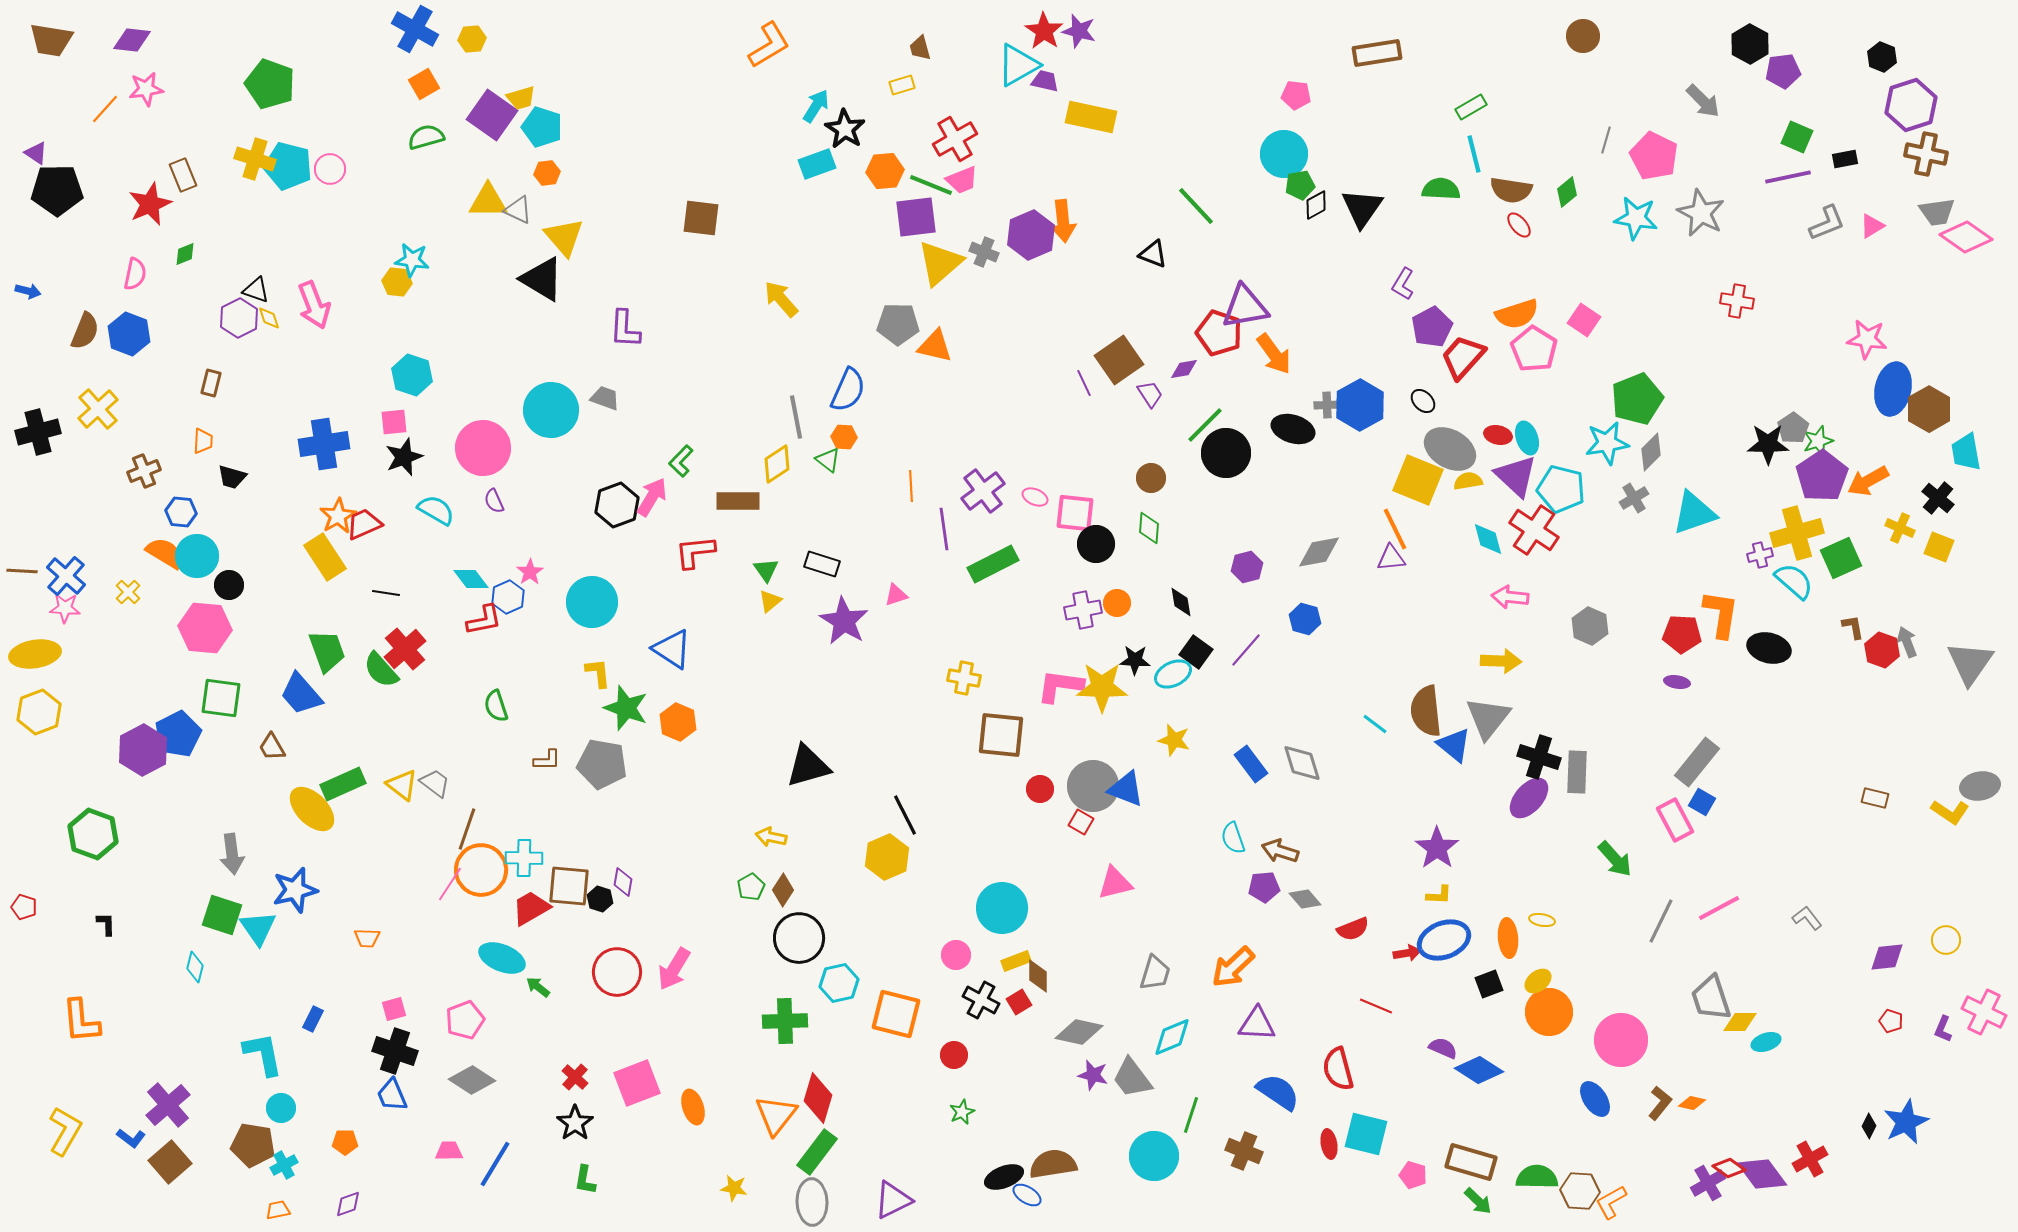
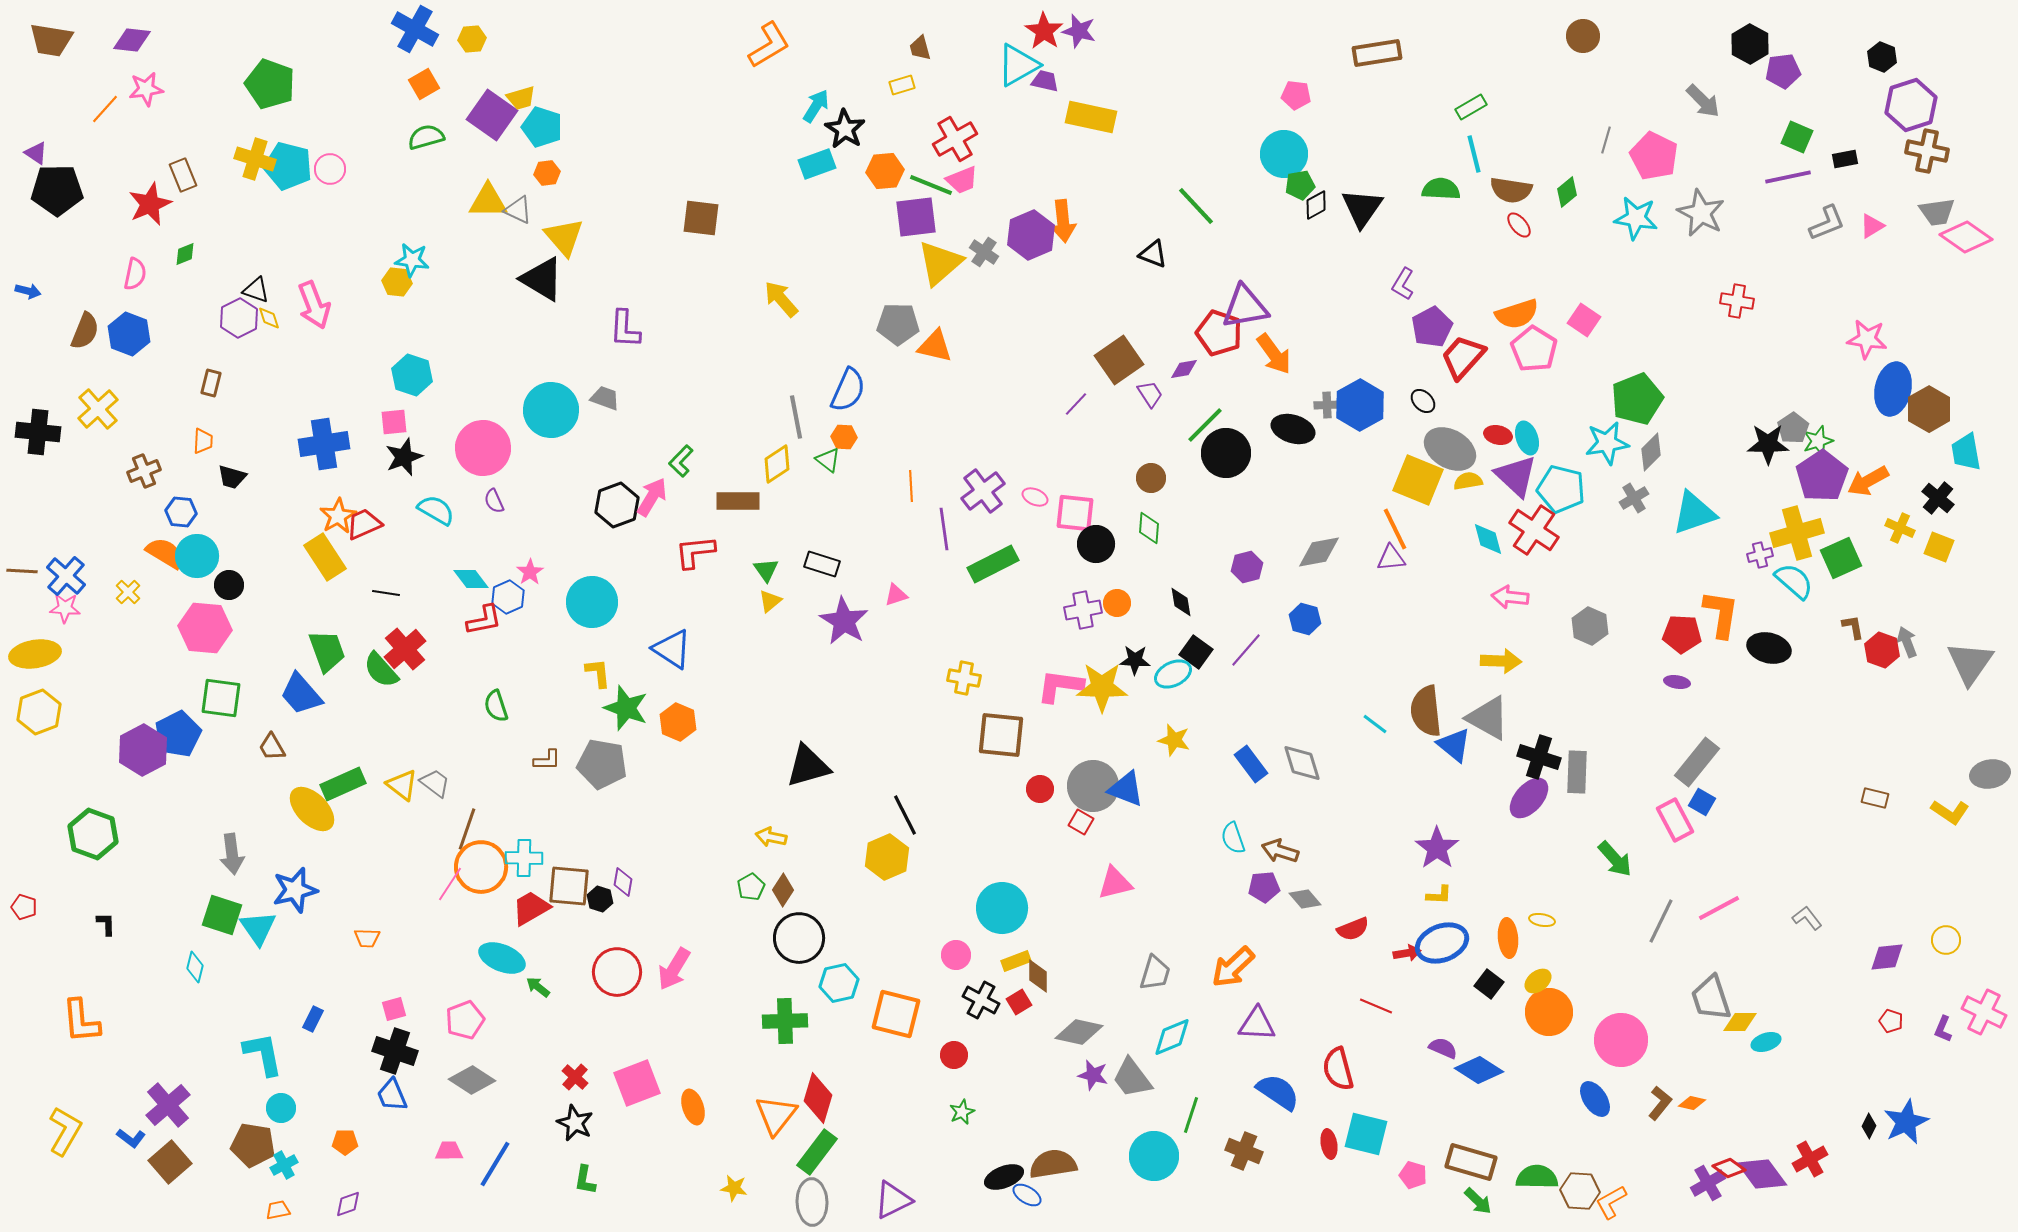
brown cross at (1926, 154): moved 1 px right, 3 px up
gray cross at (984, 252): rotated 12 degrees clockwise
purple line at (1084, 383): moved 8 px left, 21 px down; rotated 68 degrees clockwise
black cross at (38, 432): rotated 21 degrees clockwise
gray triangle at (1488, 718): rotated 39 degrees counterclockwise
gray ellipse at (1980, 786): moved 10 px right, 12 px up
orange circle at (481, 870): moved 3 px up
blue ellipse at (1444, 940): moved 2 px left, 3 px down
black square at (1489, 984): rotated 32 degrees counterclockwise
black star at (575, 1123): rotated 12 degrees counterclockwise
